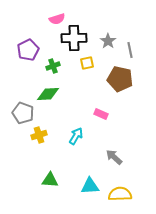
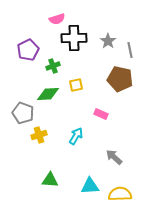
yellow square: moved 11 px left, 22 px down
